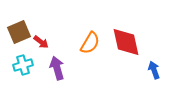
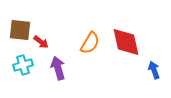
brown square: moved 1 px right, 2 px up; rotated 30 degrees clockwise
purple arrow: moved 1 px right
